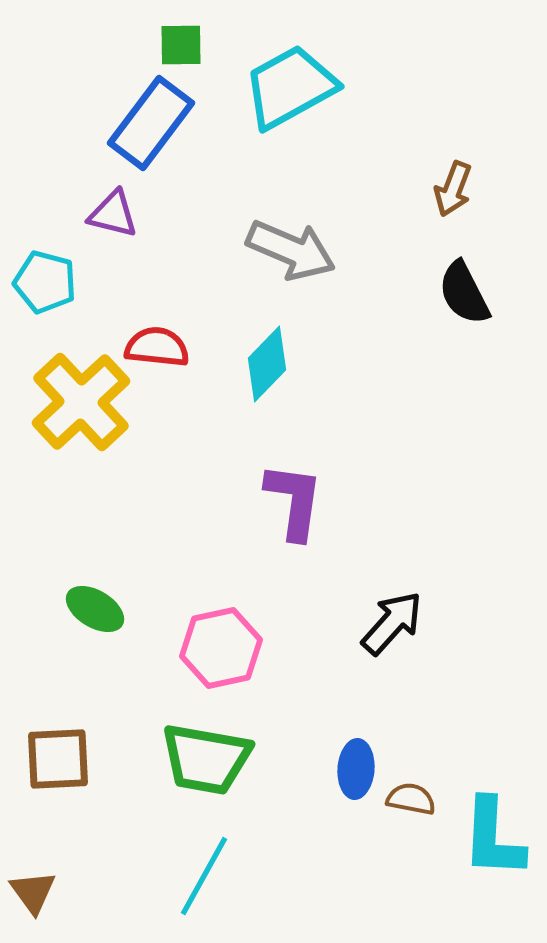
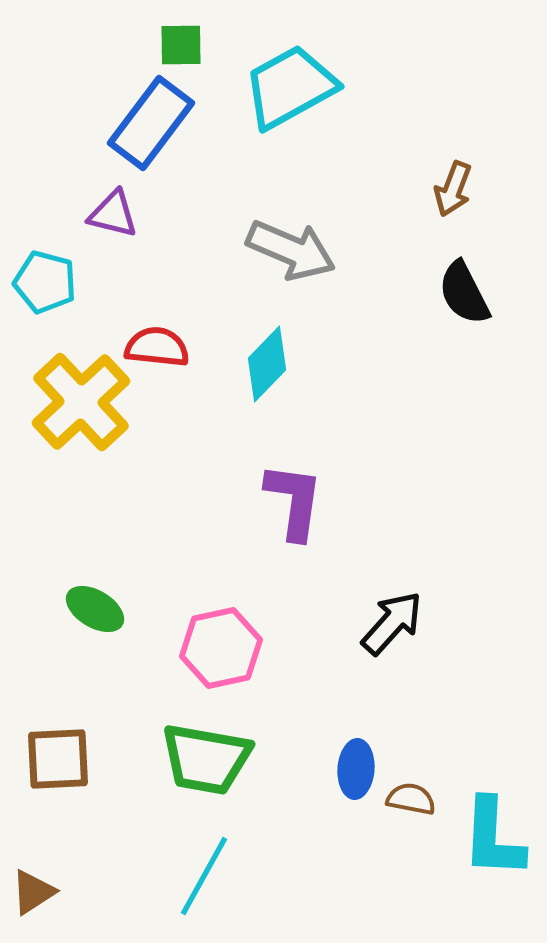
brown triangle: rotated 33 degrees clockwise
